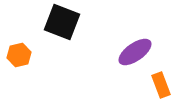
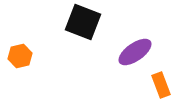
black square: moved 21 px right
orange hexagon: moved 1 px right, 1 px down
